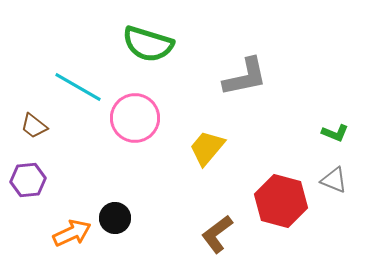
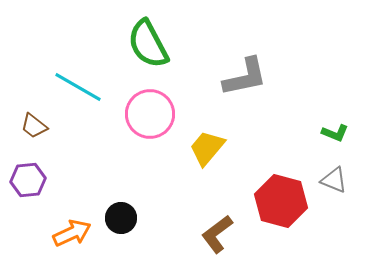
green semicircle: rotated 45 degrees clockwise
pink circle: moved 15 px right, 4 px up
black circle: moved 6 px right
